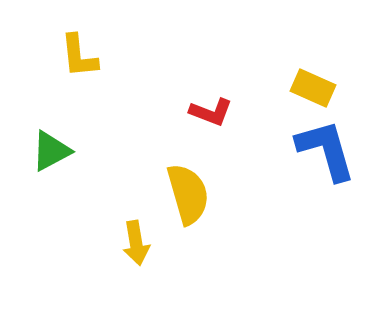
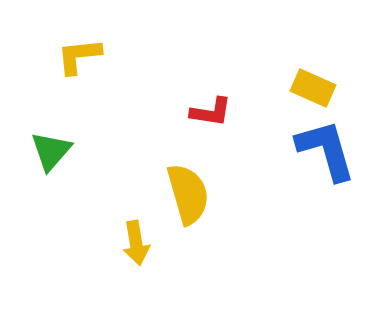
yellow L-shape: rotated 90 degrees clockwise
red L-shape: rotated 12 degrees counterclockwise
green triangle: rotated 21 degrees counterclockwise
